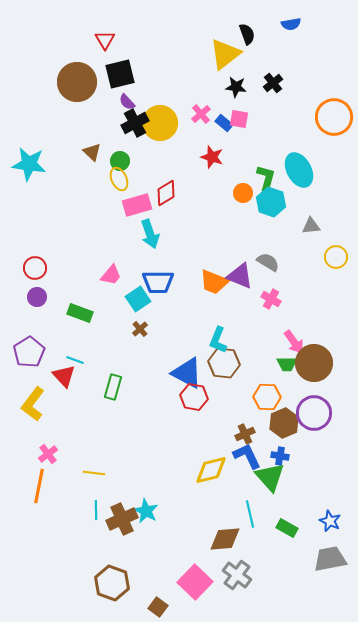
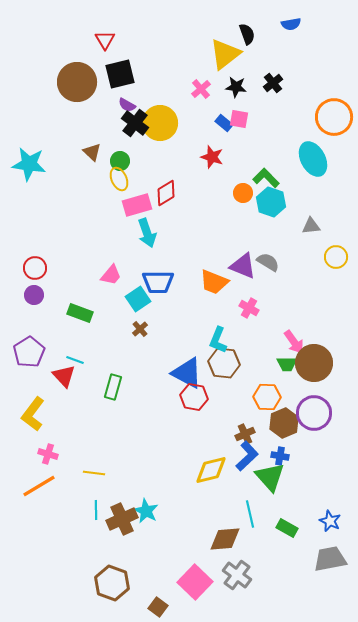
purple semicircle at (127, 102): moved 3 px down; rotated 18 degrees counterclockwise
pink cross at (201, 114): moved 25 px up
black cross at (135, 123): rotated 24 degrees counterclockwise
cyan ellipse at (299, 170): moved 14 px right, 11 px up
green L-shape at (266, 178): rotated 60 degrees counterclockwise
cyan arrow at (150, 234): moved 3 px left, 1 px up
purple triangle at (240, 276): moved 3 px right, 10 px up
purple circle at (37, 297): moved 3 px left, 2 px up
pink cross at (271, 299): moved 22 px left, 9 px down
yellow L-shape at (33, 404): moved 10 px down
pink cross at (48, 454): rotated 36 degrees counterclockwise
blue L-shape at (247, 456): rotated 72 degrees clockwise
orange line at (39, 486): rotated 48 degrees clockwise
